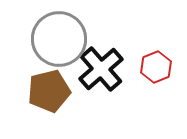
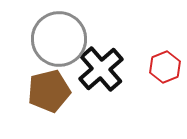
red hexagon: moved 9 px right
